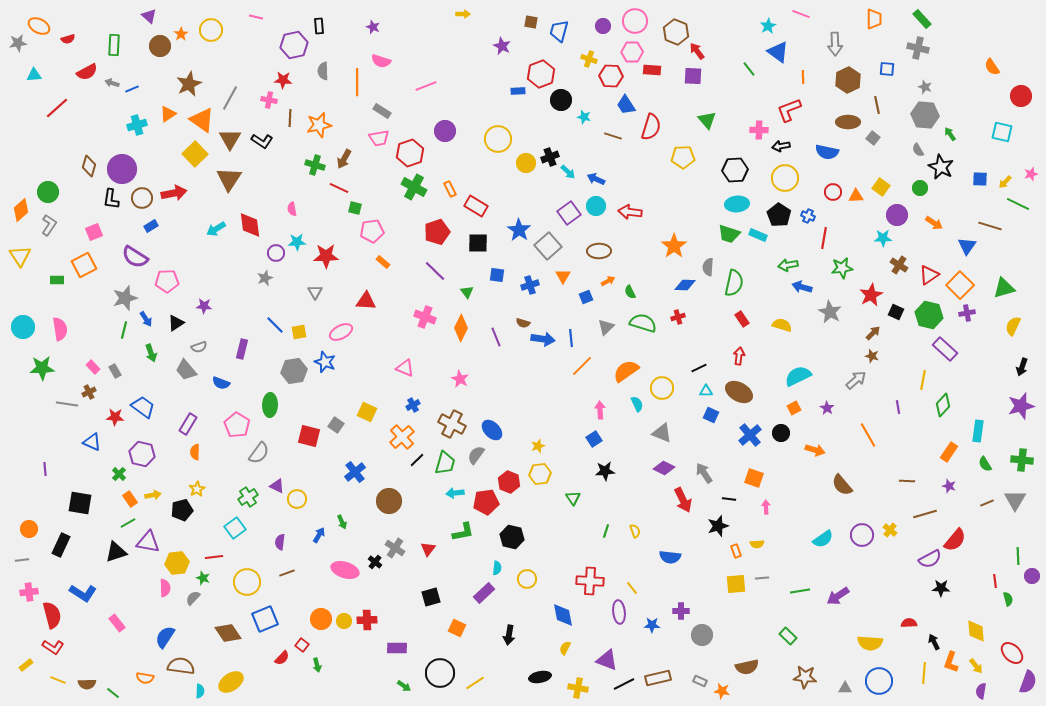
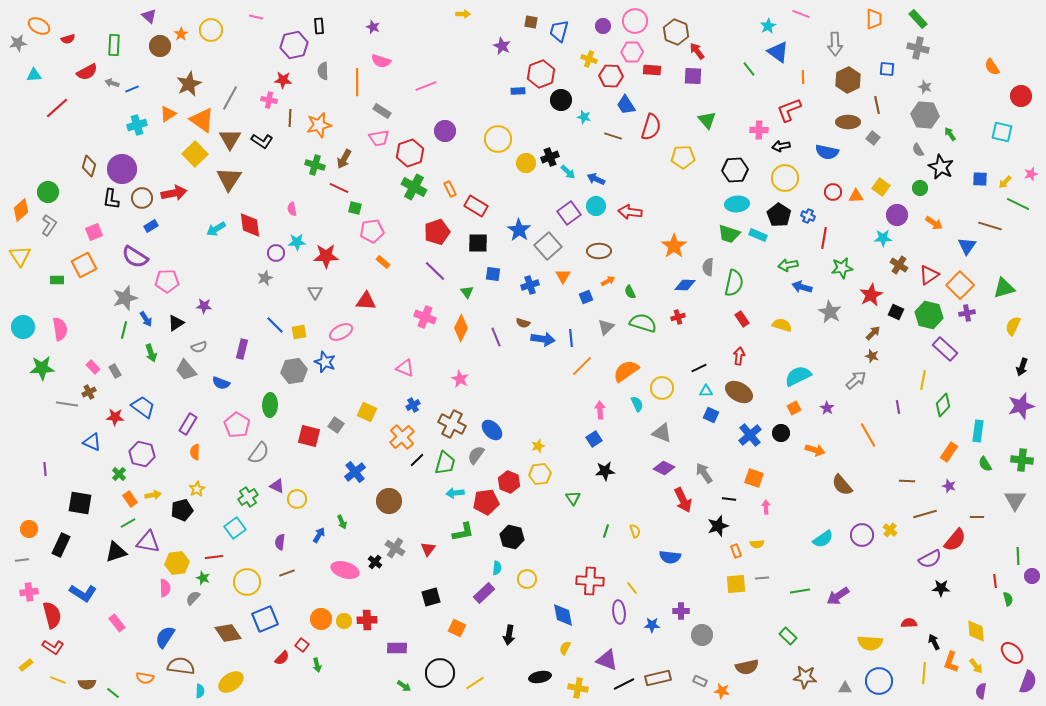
green rectangle at (922, 19): moved 4 px left
blue square at (497, 275): moved 4 px left, 1 px up
brown line at (987, 503): moved 10 px left, 14 px down; rotated 24 degrees clockwise
